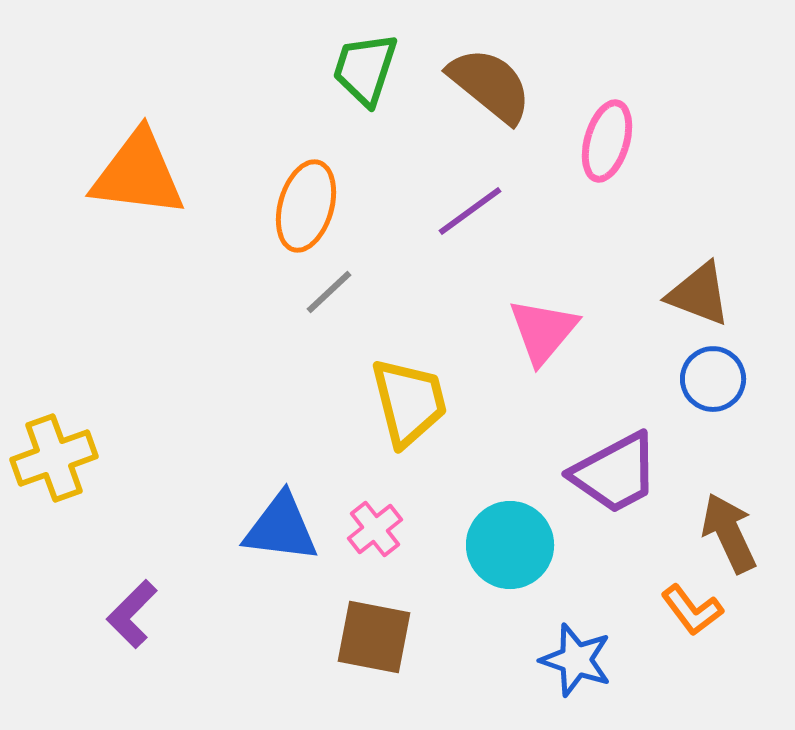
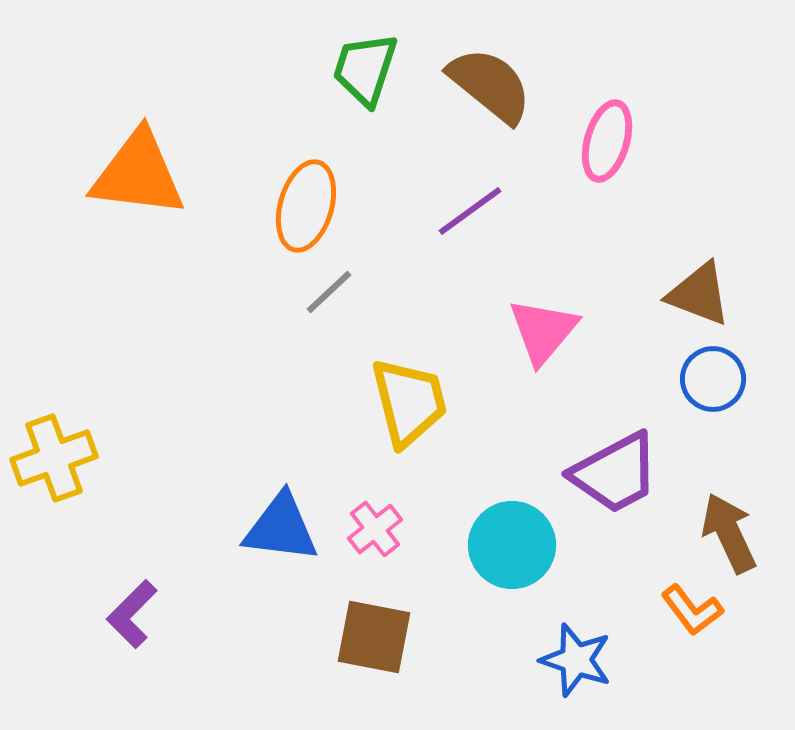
cyan circle: moved 2 px right
